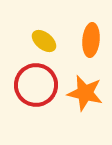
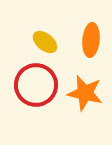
yellow ellipse: moved 1 px right, 1 px down
